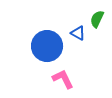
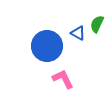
green semicircle: moved 5 px down
